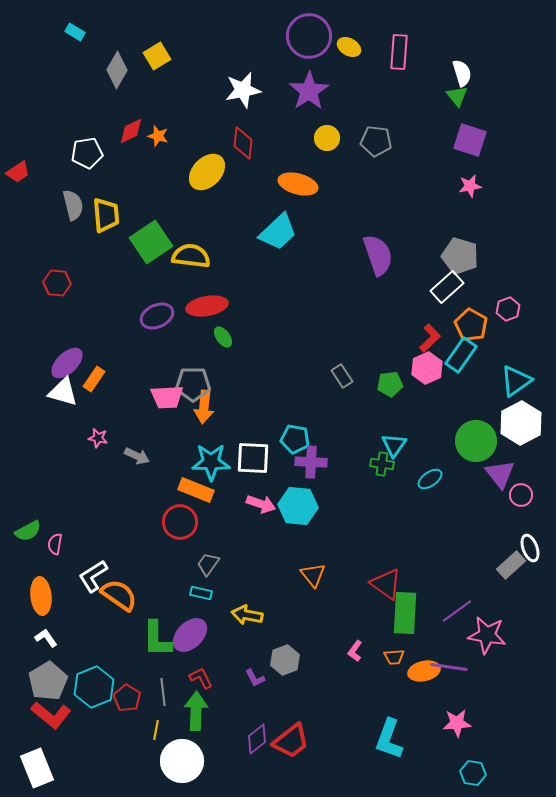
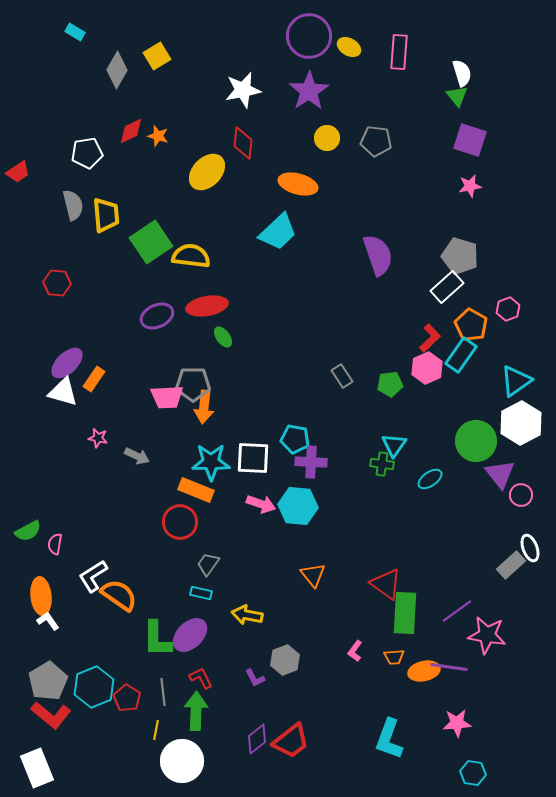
white L-shape at (46, 638): moved 2 px right, 17 px up
